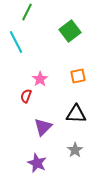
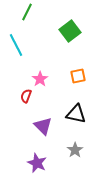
cyan line: moved 3 px down
black triangle: rotated 10 degrees clockwise
purple triangle: moved 1 px up; rotated 30 degrees counterclockwise
